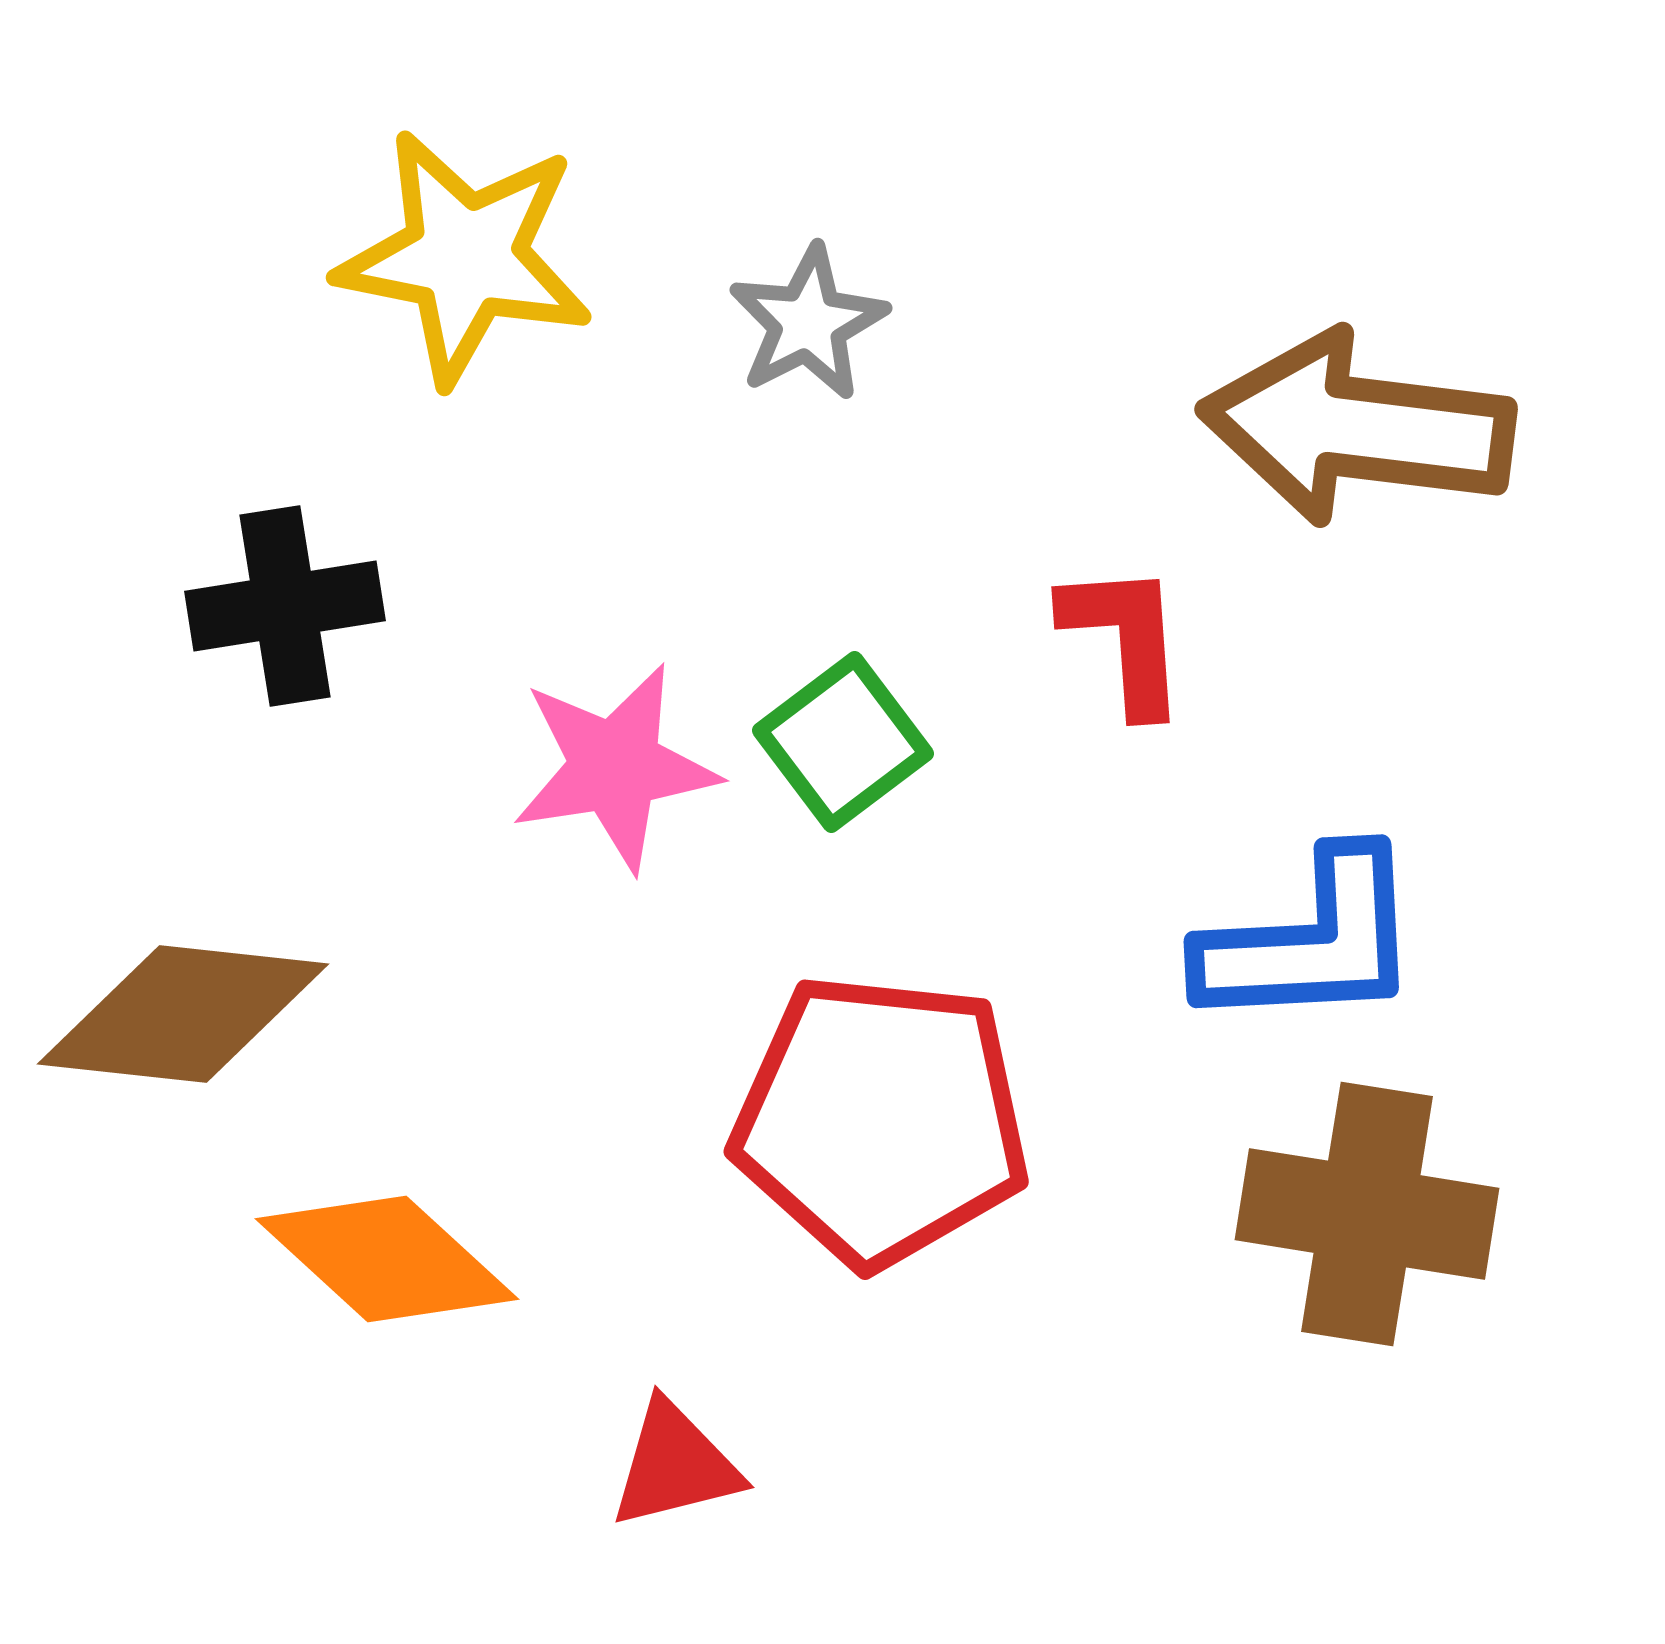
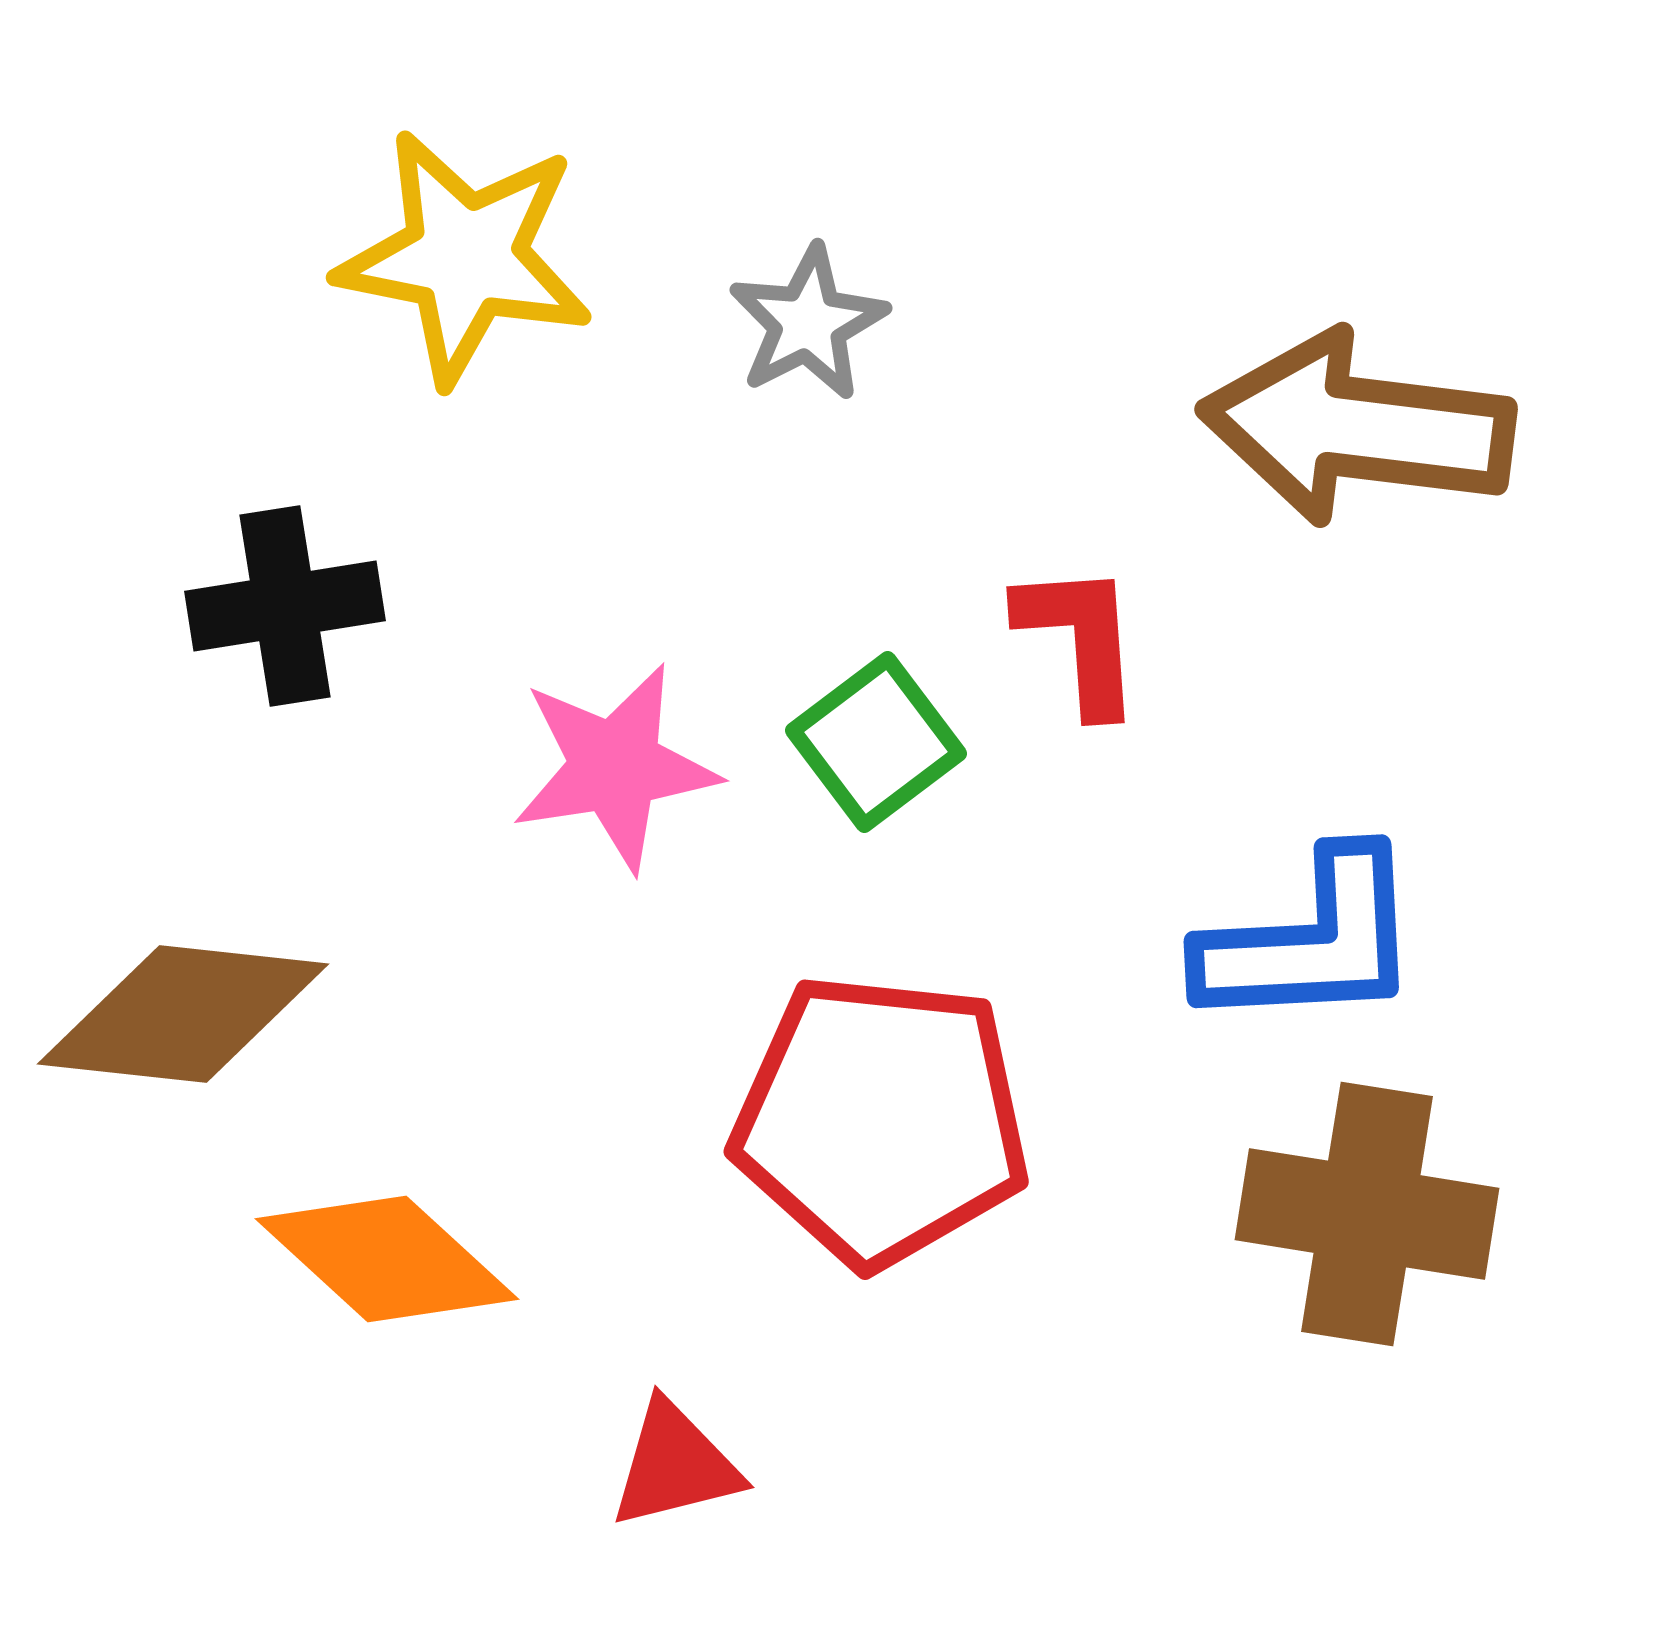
red L-shape: moved 45 px left
green square: moved 33 px right
